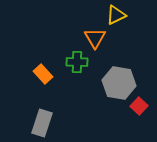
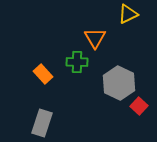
yellow triangle: moved 12 px right, 1 px up
gray hexagon: rotated 16 degrees clockwise
